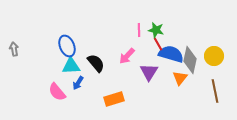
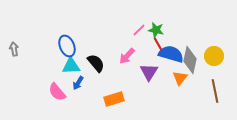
pink line: rotated 48 degrees clockwise
